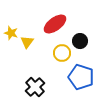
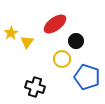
yellow star: rotated 24 degrees clockwise
black circle: moved 4 px left
yellow circle: moved 6 px down
blue pentagon: moved 6 px right
black cross: rotated 30 degrees counterclockwise
